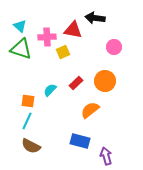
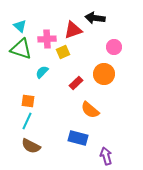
red triangle: rotated 30 degrees counterclockwise
pink cross: moved 2 px down
orange circle: moved 1 px left, 7 px up
cyan semicircle: moved 8 px left, 18 px up
orange semicircle: rotated 102 degrees counterclockwise
blue rectangle: moved 2 px left, 3 px up
